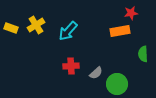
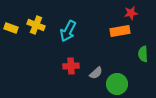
yellow cross: rotated 36 degrees counterclockwise
cyan arrow: rotated 15 degrees counterclockwise
